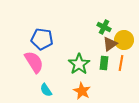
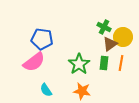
yellow circle: moved 1 px left, 3 px up
pink semicircle: rotated 85 degrees clockwise
orange star: rotated 18 degrees counterclockwise
